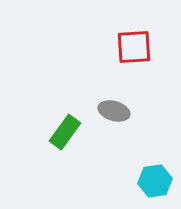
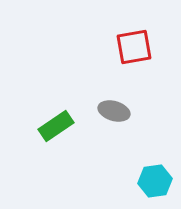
red square: rotated 6 degrees counterclockwise
green rectangle: moved 9 px left, 6 px up; rotated 20 degrees clockwise
